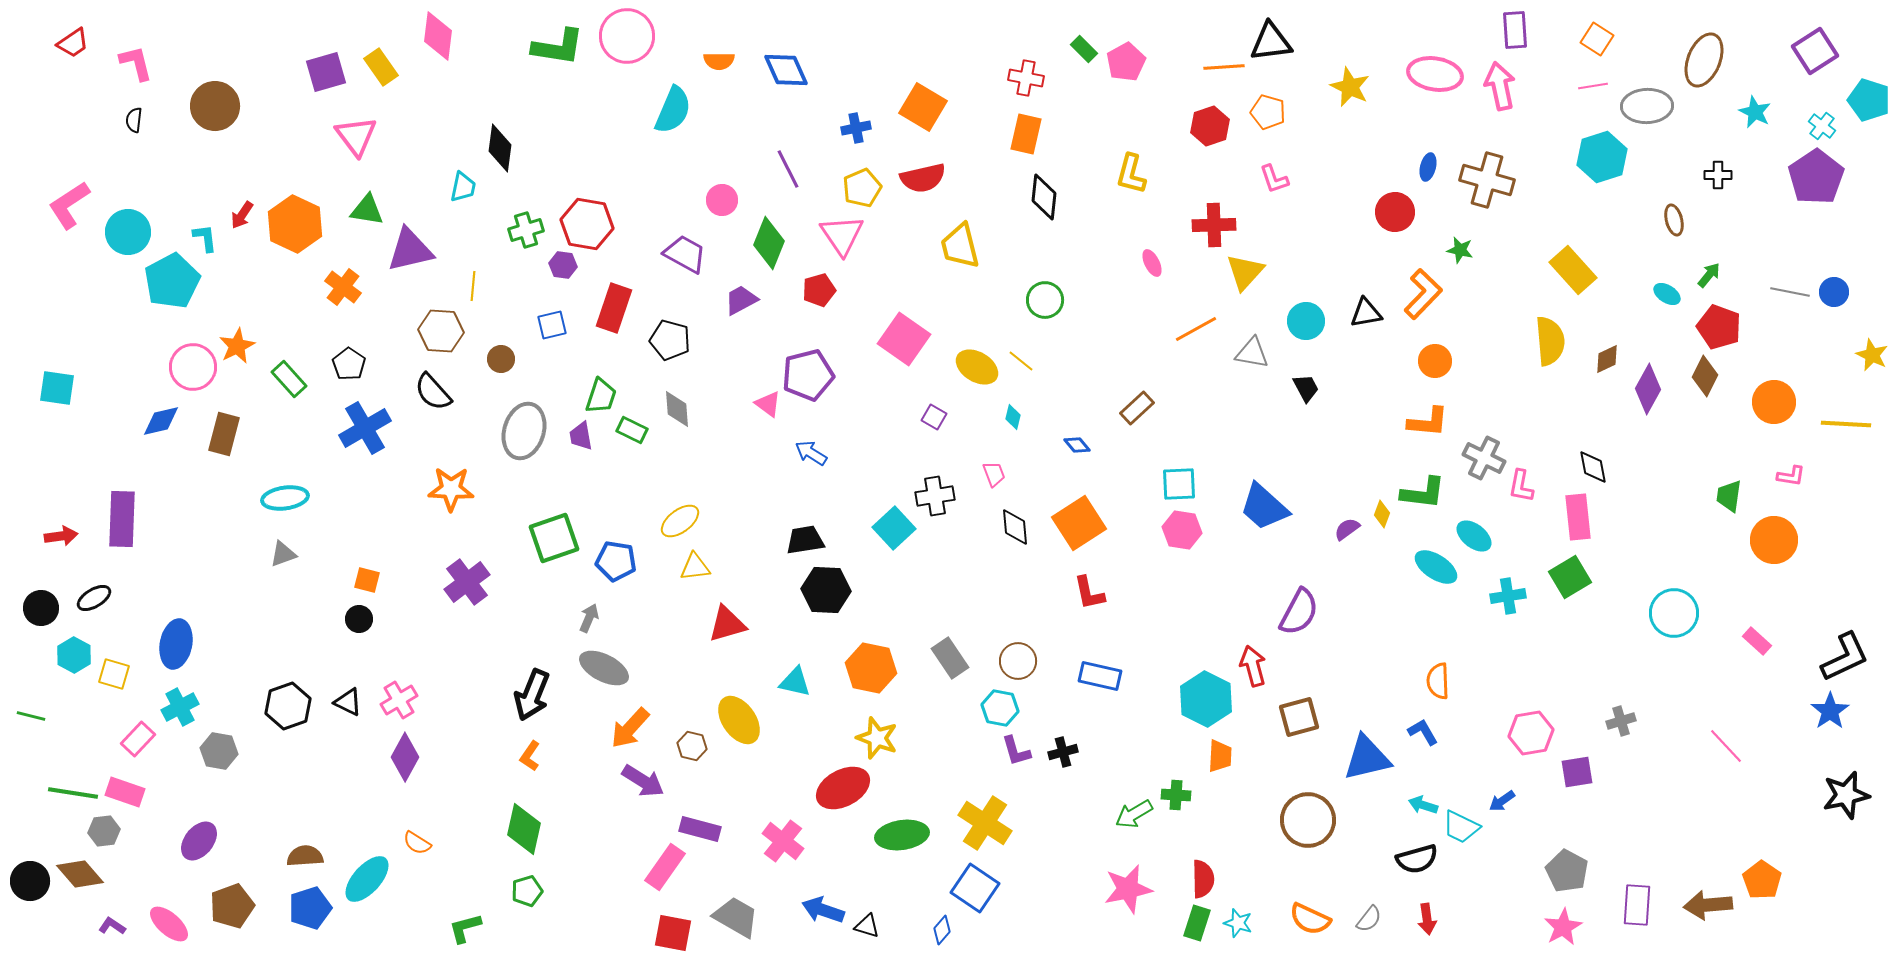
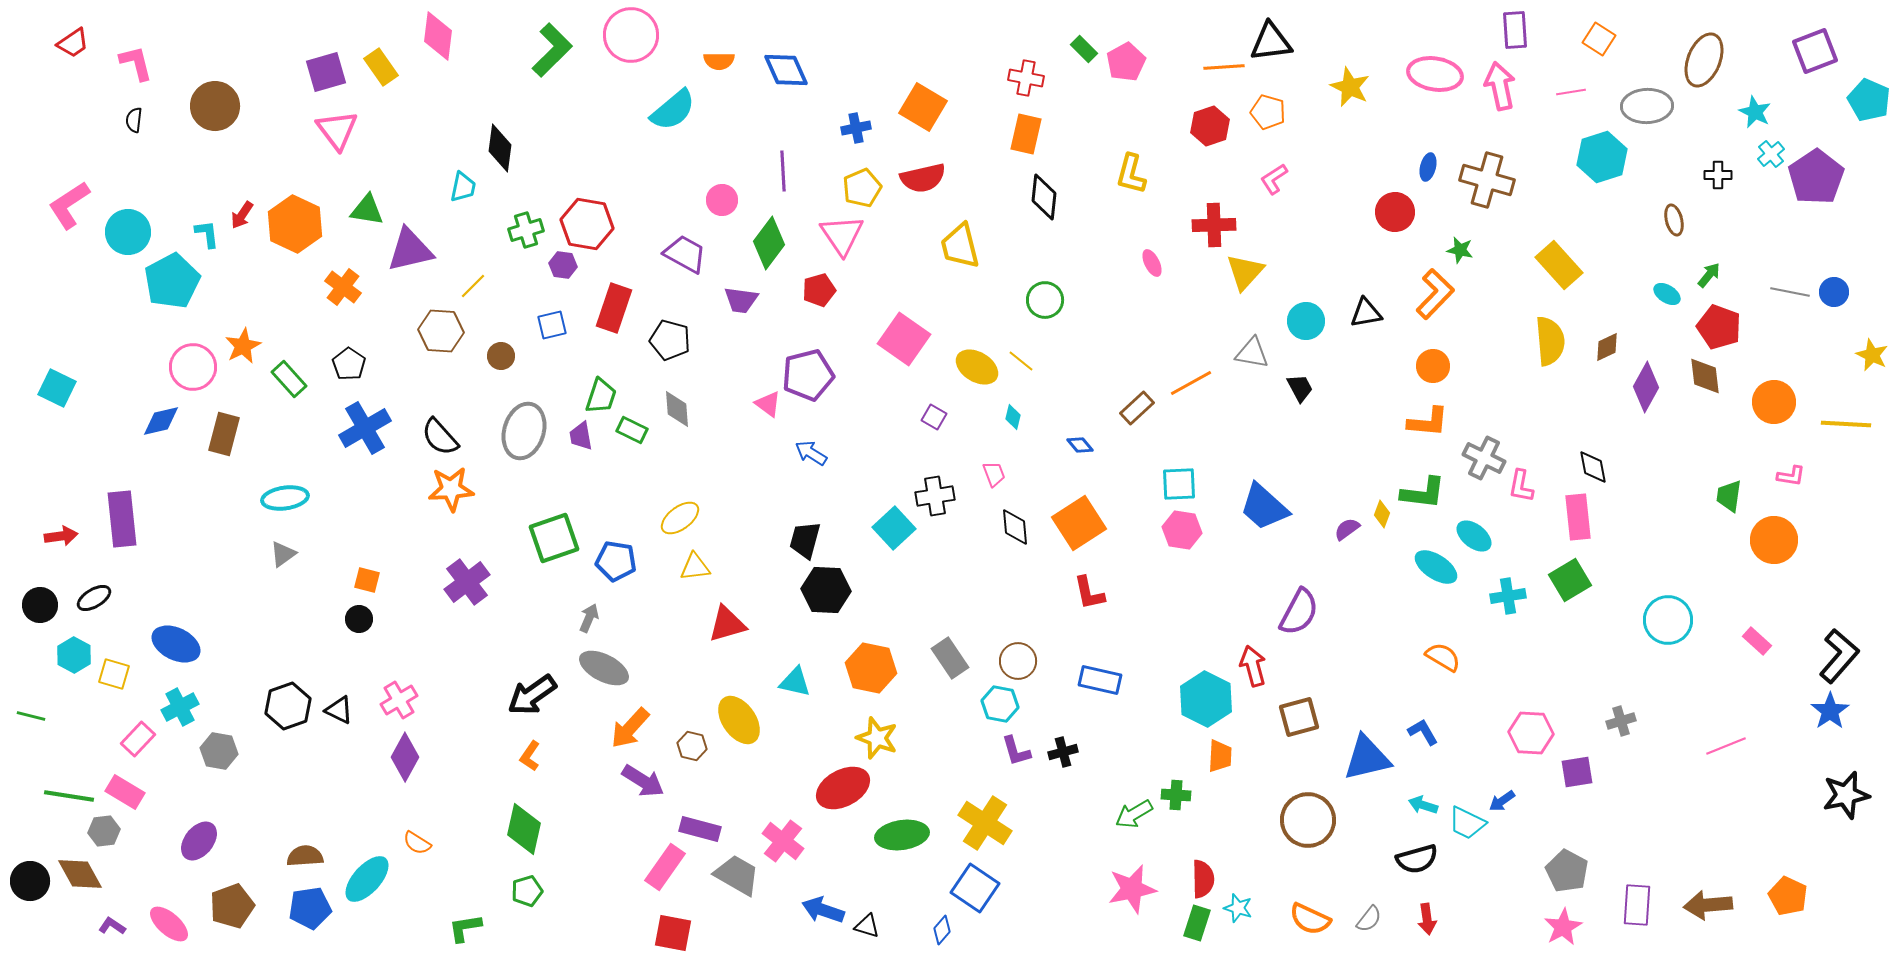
pink circle at (627, 36): moved 4 px right, 1 px up
orange square at (1597, 39): moved 2 px right
green L-shape at (558, 47): moved 6 px left, 3 px down; rotated 54 degrees counterclockwise
purple square at (1815, 51): rotated 12 degrees clockwise
pink line at (1593, 86): moved 22 px left, 6 px down
cyan pentagon at (1869, 100): rotated 6 degrees clockwise
cyan semicircle at (673, 110): rotated 27 degrees clockwise
cyan cross at (1822, 126): moved 51 px left, 28 px down; rotated 12 degrees clockwise
pink triangle at (356, 136): moved 19 px left, 6 px up
purple line at (788, 169): moved 5 px left, 2 px down; rotated 24 degrees clockwise
pink L-shape at (1274, 179): rotated 76 degrees clockwise
cyan L-shape at (205, 238): moved 2 px right, 4 px up
green diamond at (769, 243): rotated 15 degrees clockwise
yellow rectangle at (1573, 270): moved 14 px left, 5 px up
yellow line at (473, 286): rotated 40 degrees clockwise
orange L-shape at (1423, 294): moved 12 px right
purple trapezoid at (741, 300): rotated 144 degrees counterclockwise
orange line at (1196, 329): moved 5 px left, 54 px down
orange star at (237, 346): moved 6 px right
brown circle at (501, 359): moved 3 px up
brown diamond at (1607, 359): moved 12 px up
orange circle at (1435, 361): moved 2 px left, 5 px down
brown diamond at (1705, 376): rotated 33 degrees counterclockwise
cyan square at (57, 388): rotated 18 degrees clockwise
black trapezoid at (1306, 388): moved 6 px left
purple diamond at (1648, 389): moved 2 px left, 2 px up
black semicircle at (433, 392): moved 7 px right, 45 px down
blue diamond at (1077, 445): moved 3 px right
orange star at (451, 489): rotated 6 degrees counterclockwise
purple rectangle at (122, 519): rotated 8 degrees counterclockwise
yellow ellipse at (680, 521): moved 3 px up
black trapezoid at (805, 540): rotated 66 degrees counterclockwise
gray triangle at (283, 554): rotated 16 degrees counterclockwise
green square at (1570, 577): moved 3 px down
black circle at (41, 608): moved 1 px left, 3 px up
cyan circle at (1674, 613): moved 6 px left, 7 px down
blue ellipse at (176, 644): rotated 75 degrees counterclockwise
black L-shape at (1845, 657): moved 6 px left, 1 px up; rotated 24 degrees counterclockwise
blue rectangle at (1100, 676): moved 4 px down
orange semicircle at (1438, 681): moved 5 px right, 24 px up; rotated 123 degrees clockwise
black arrow at (532, 695): rotated 33 degrees clockwise
black triangle at (348, 702): moved 9 px left, 8 px down
cyan hexagon at (1000, 708): moved 4 px up
pink hexagon at (1531, 733): rotated 12 degrees clockwise
pink line at (1726, 746): rotated 69 degrees counterclockwise
pink rectangle at (125, 792): rotated 12 degrees clockwise
green line at (73, 793): moved 4 px left, 3 px down
cyan trapezoid at (1461, 827): moved 6 px right, 4 px up
brown diamond at (80, 874): rotated 12 degrees clockwise
orange pentagon at (1762, 880): moved 26 px right, 16 px down; rotated 9 degrees counterclockwise
pink star at (1128, 889): moved 4 px right
blue pentagon at (310, 908): rotated 9 degrees clockwise
gray trapezoid at (736, 917): moved 1 px right, 42 px up
cyan star at (1238, 923): moved 15 px up
green L-shape at (465, 928): rotated 6 degrees clockwise
